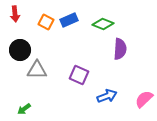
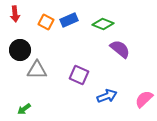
purple semicircle: rotated 55 degrees counterclockwise
